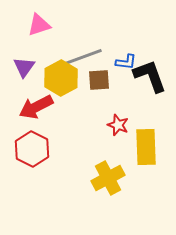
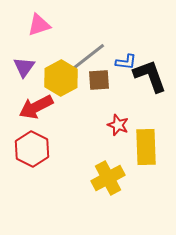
gray line: moved 5 px right; rotated 18 degrees counterclockwise
